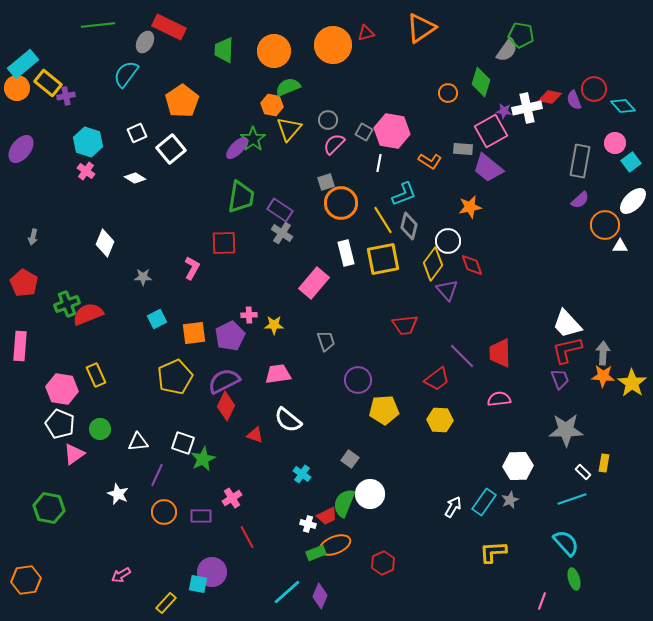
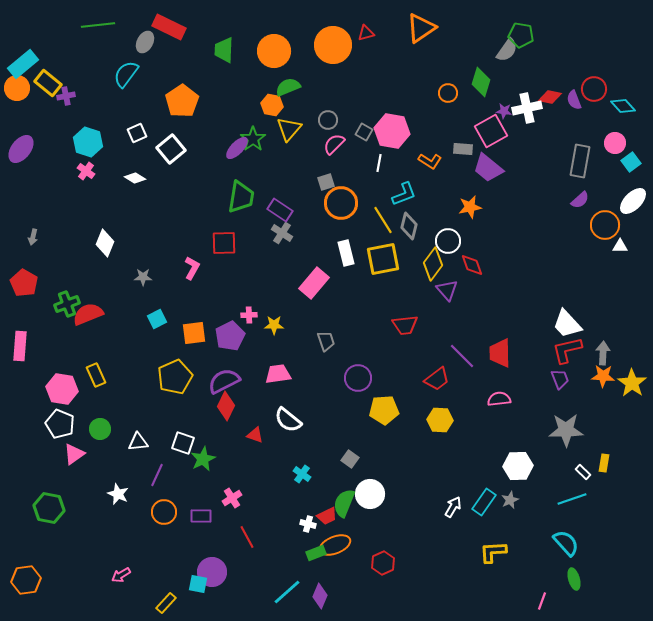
purple circle at (358, 380): moved 2 px up
